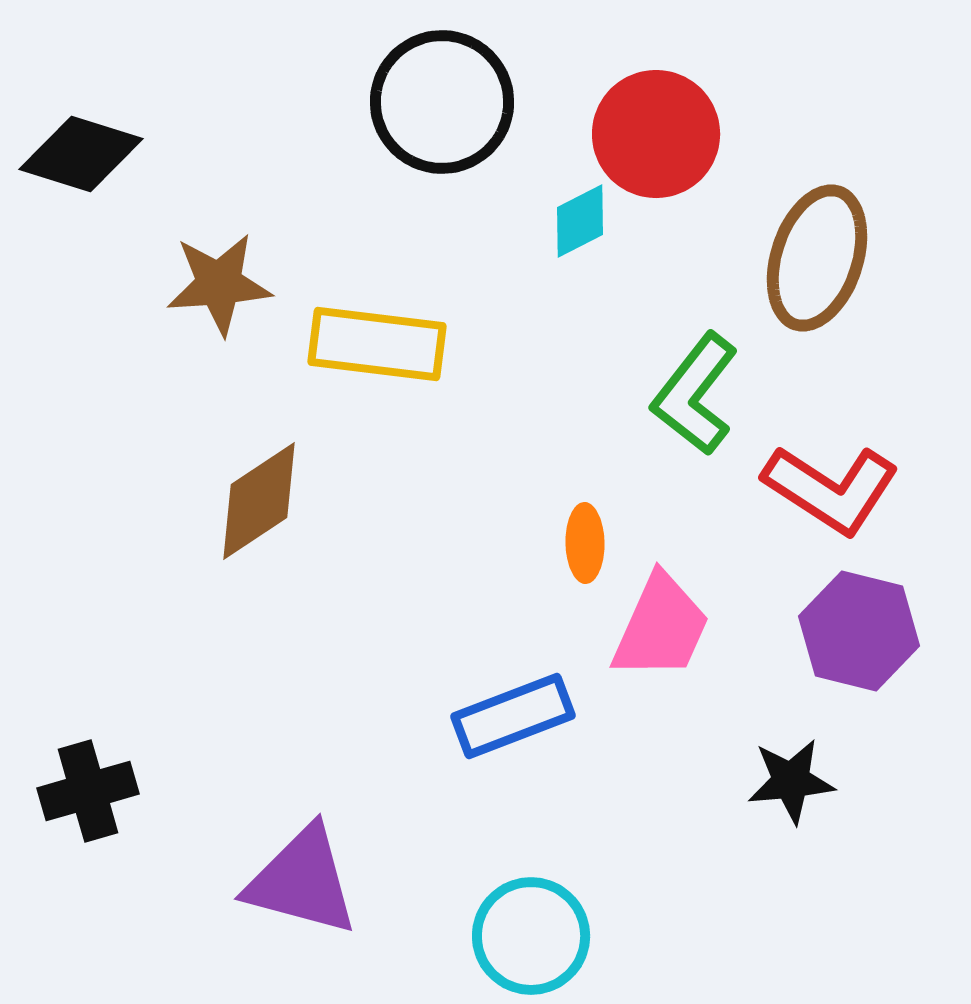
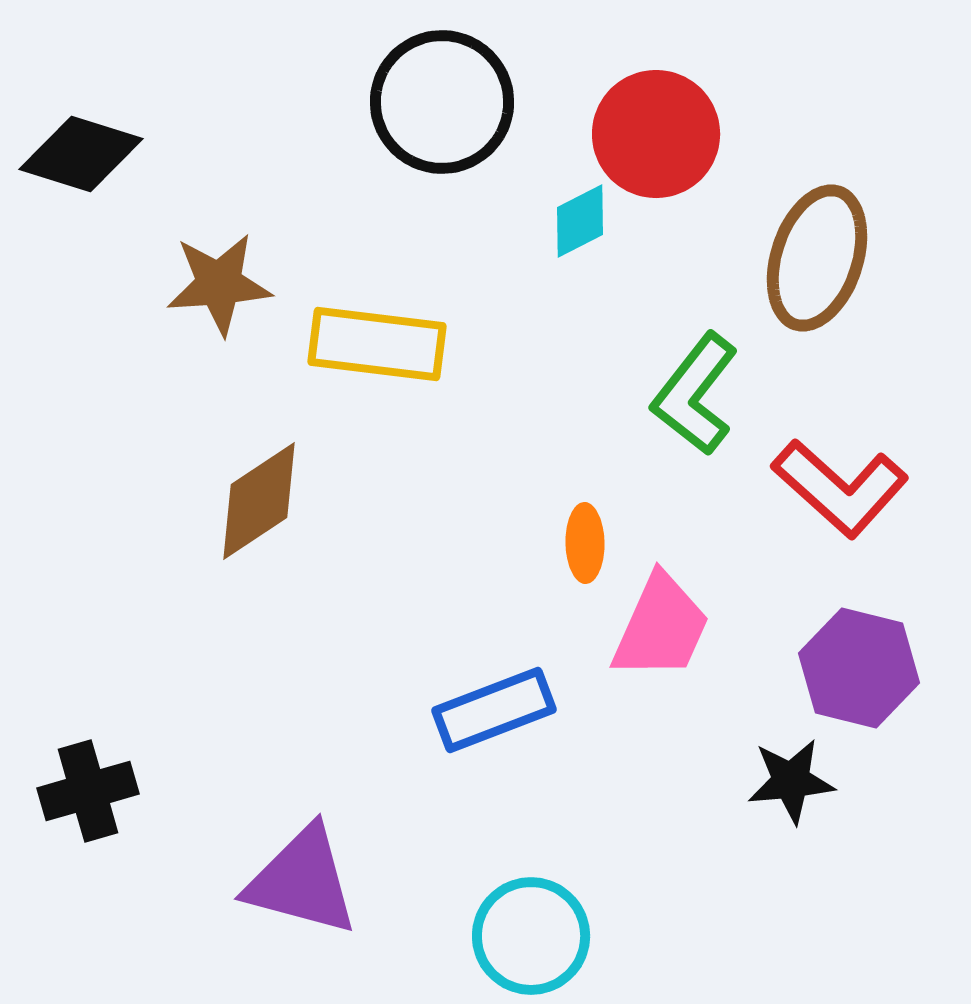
red L-shape: moved 9 px right, 1 px up; rotated 9 degrees clockwise
purple hexagon: moved 37 px down
blue rectangle: moved 19 px left, 6 px up
